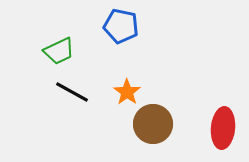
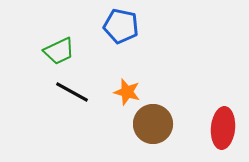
orange star: rotated 20 degrees counterclockwise
